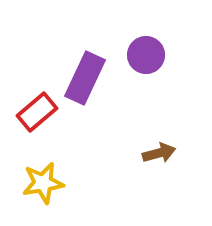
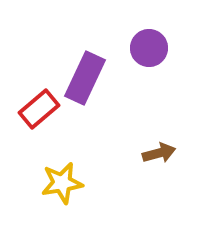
purple circle: moved 3 px right, 7 px up
red rectangle: moved 2 px right, 3 px up
yellow star: moved 19 px right
